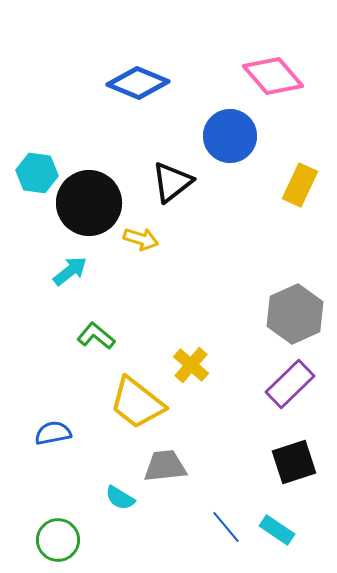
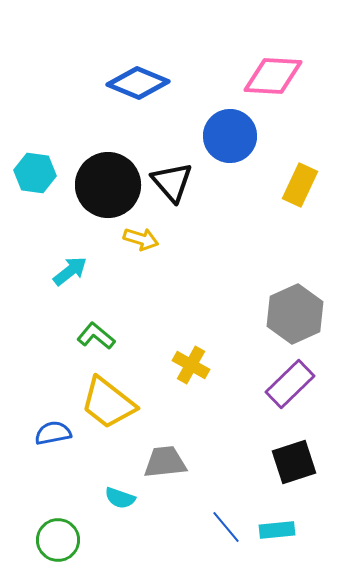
pink diamond: rotated 46 degrees counterclockwise
cyan hexagon: moved 2 px left
black triangle: rotated 33 degrees counterclockwise
black circle: moved 19 px right, 18 px up
yellow cross: rotated 12 degrees counterclockwise
yellow trapezoid: moved 29 px left
gray trapezoid: moved 4 px up
cyan semicircle: rotated 12 degrees counterclockwise
cyan rectangle: rotated 40 degrees counterclockwise
